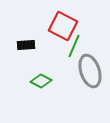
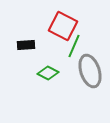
green diamond: moved 7 px right, 8 px up
